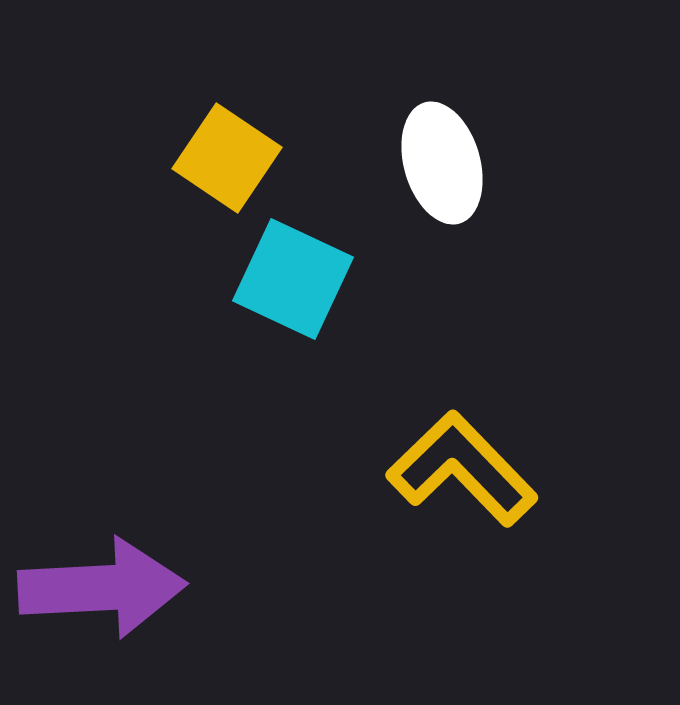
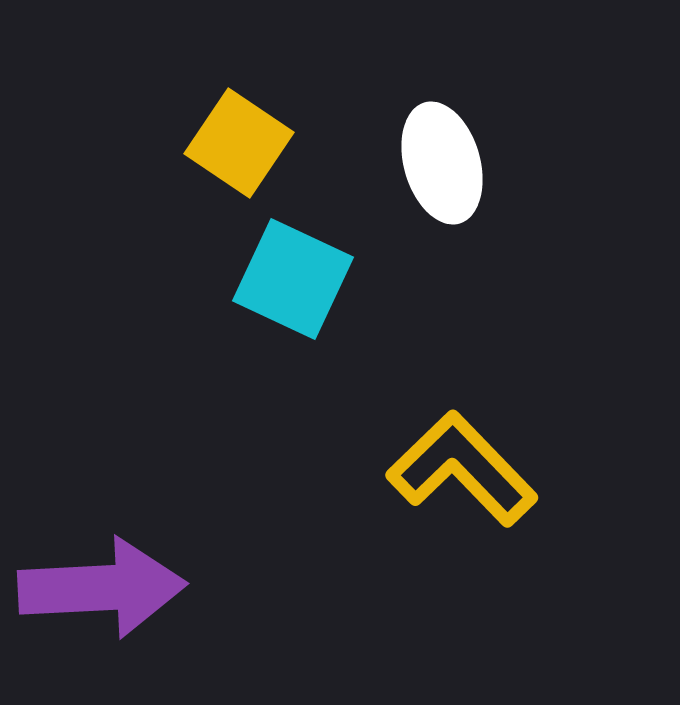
yellow square: moved 12 px right, 15 px up
